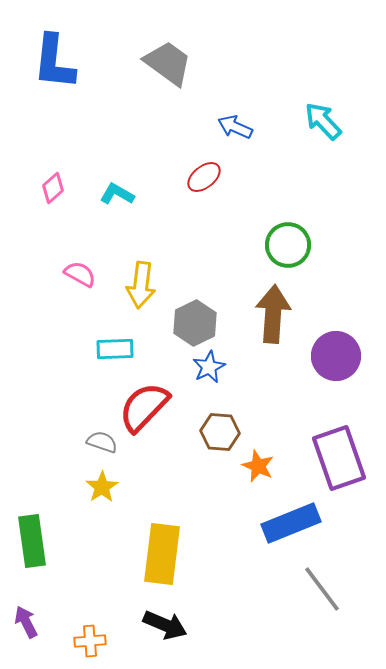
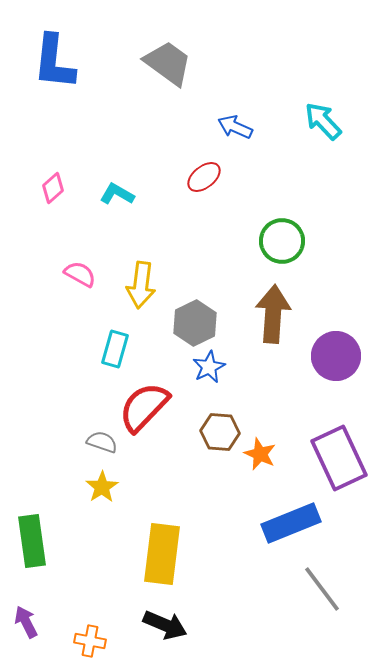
green circle: moved 6 px left, 4 px up
cyan rectangle: rotated 72 degrees counterclockwise
purple rectangle: rotated 6 degrees counterclockwise
orange star: moved 2 px right, 12 px up
orange cross: rotated 16 degrees clockwise
